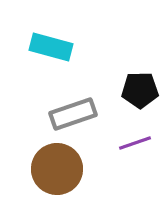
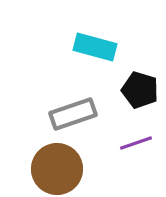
cyan rectangle: moved 44 px right
black pentagon: rotated 18 degrees clockwise
purple line: moved 1 px right
